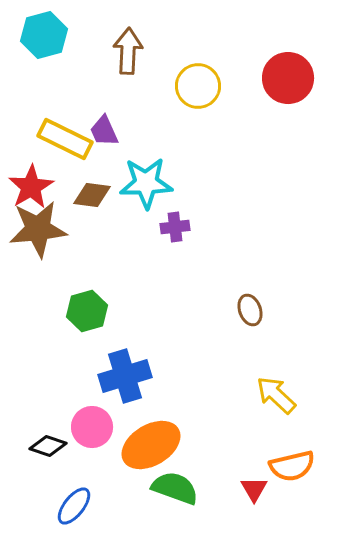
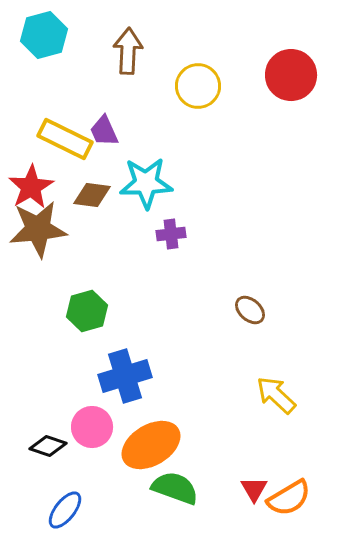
red circle: moved 3 px right, 3 px up
purple cross: moved 4 px left, 7 px down
brown ellipse: rotated 28 degrees counterclockwise
orange semicircle: moved 3 px left, 32 px down; rotated 18 degrees counterclockwise
blue ellipse: moved 9 px left, 4 px down
